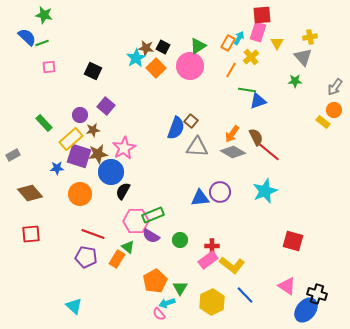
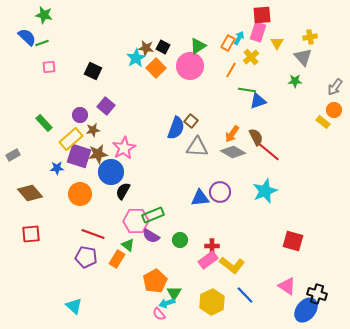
green triangle at (128, 247): moved 2 px up
green triangle at (180, 288): moved 6 px left, 5 px down
